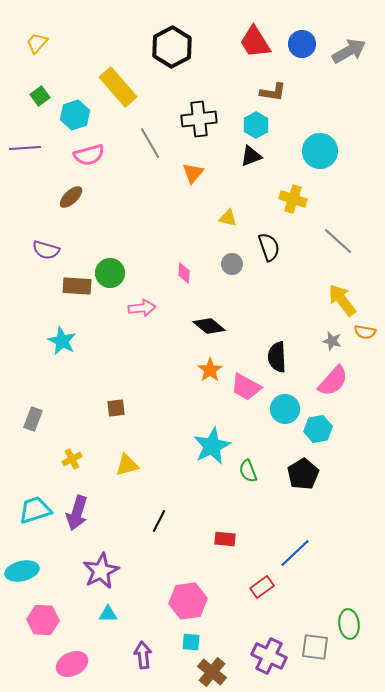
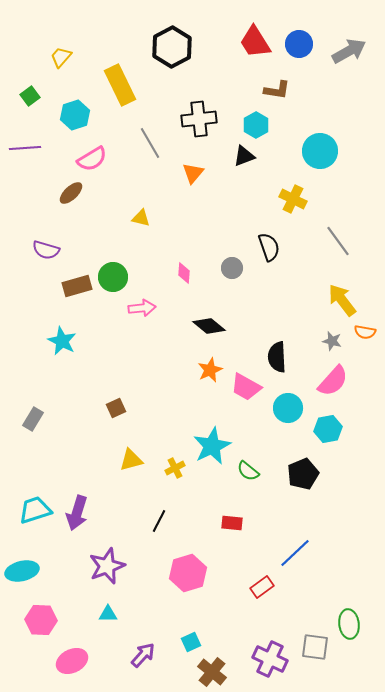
yellow trapezoid at (37, 43): moved 24 px right, 14 px down
blue circle at (302, 44): moved 3 px left
yellow rectangle at (118, 87): moved 2 px right, 2 px up; rotated 15 degrees clockwise
brown L-shape at (273, 92): moved 4 px right, 2 px up
green square at (40, 96): moved 10 px left
pink semicircle at (89, 155): moved 3 px right, 4 px down; rotated 16 degrees counterclockwise
black triangle at (251, 156): moved 7 px left
brown ellipse at (71, 197): moved 4 px up
yellow cross at (293, 199): rotated 8 degrees clockwise
yellow triangle at (228, 218): moved 87 px left
gray line at (338, 241): rotated 12 degrees clockwise
gray circle at (232, 264): moved 4 px down
green circle at (110, 273): moved 3 px right, 4 px down
brown rectangle at (77, 286): rotated 20 degrees counterclockwise
orange star at (210, 370): rotated 10 degrees clockwise
brown square at (116, 408): rotated 18 degrees counterclockwise
cyan circle at (285, 409): moved 3 px right, 1 px up
gray rectangle at (33, 419): rotated 10 degrees clockwise
cyan hexagon at (318, 429): moved 10 px right
yellow cross at (72, 459): moved 103 px right, 9 px down
yellow triangle at (127, 465): moved 4 px right, 5 px up
green semicircle at (248, 471): rotated 30 degrees counterclockwise
black pentagon at (303, 474): rotated 8 degrees clockwise
red rectangle at (225, 539): moved 7 px right, 16 px up
purple star at (101, 571): moved 6 px right, 5 px up; rotated 6 degrees clockwise
pink hexagon at (188, 601): moved 28 px up; rotated 9 degrees counterclockwise
pink hexagon at (43, 620): moved 2 px left
cyan square at (191, 642): rotated 30 degrees counterclockwise
purple arrow at (143, 655): rotated 48 degrees clockwise
purple cross at (269, 656): moved 1 px right, 3 px down
pink ellipse at (72, 664): moved 3 px up
